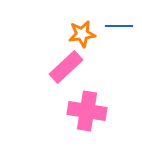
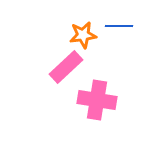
orange star: moved 1 px right, 1 px down
pink cross: moved 10 px right, 11 px up
